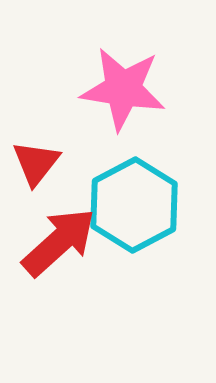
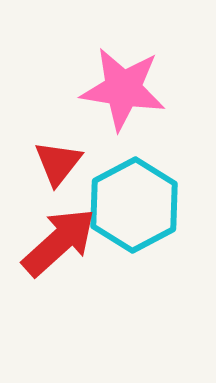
red triangle: moved 22 px right
